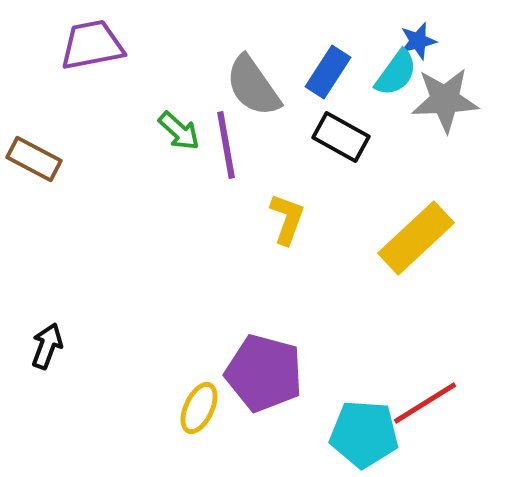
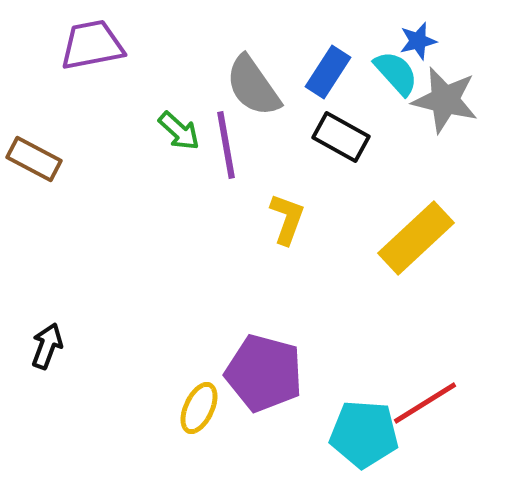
cyan semicircle: rotated 78 degrees counterclockwise
gray star: rotated 16 degrees clockwise
